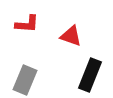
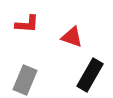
red triangle: moved 1 px right, 1 px down
black rectangle: rotated 8 degrees clockwise
